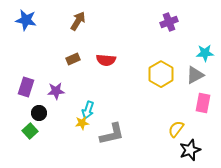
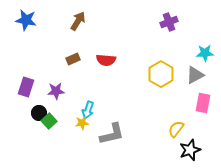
green square: moved 19 px right, 10 px up
